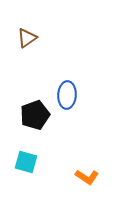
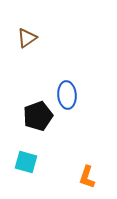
blue ellipse: rotated 8 degrees counterclockwise
black pentagon: moved 3 px right, 1 px down
orange L-shape: rotated 75 degrees clockwise
